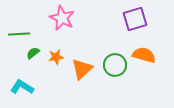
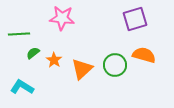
pink star: rotated 20 degrees counterclockwise
orange star: moved 2 px left, 3 px down; rotated 28 degrees counterclockwise
